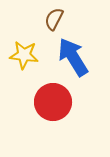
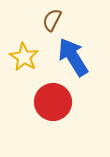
brown semicircle: moved 2 px left, 1 px down
yellow star: moved 2 px down; rotated 24 degrees clockwise
